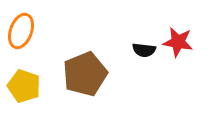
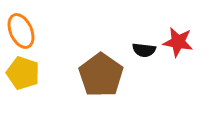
orange ellipse: rotated 44 degrees counterclockwise
brown pentagon: moved 16 px right, 1 px down; rotated 15 degrees counterclockwise
yellow pentagon: moved 1 px left, 13 px up
